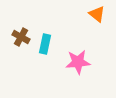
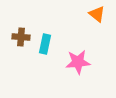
brown cross: rotated 24 degrees counterclockwise
